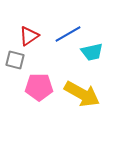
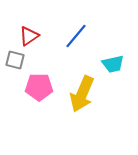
blue line: moved 8 px right, 2 px down; rotated 20 degrees counterclockwise
cyan trapezoid: moved 21 px right, 12 px down
yellow arrow: rotated 84 degrees clockwise
